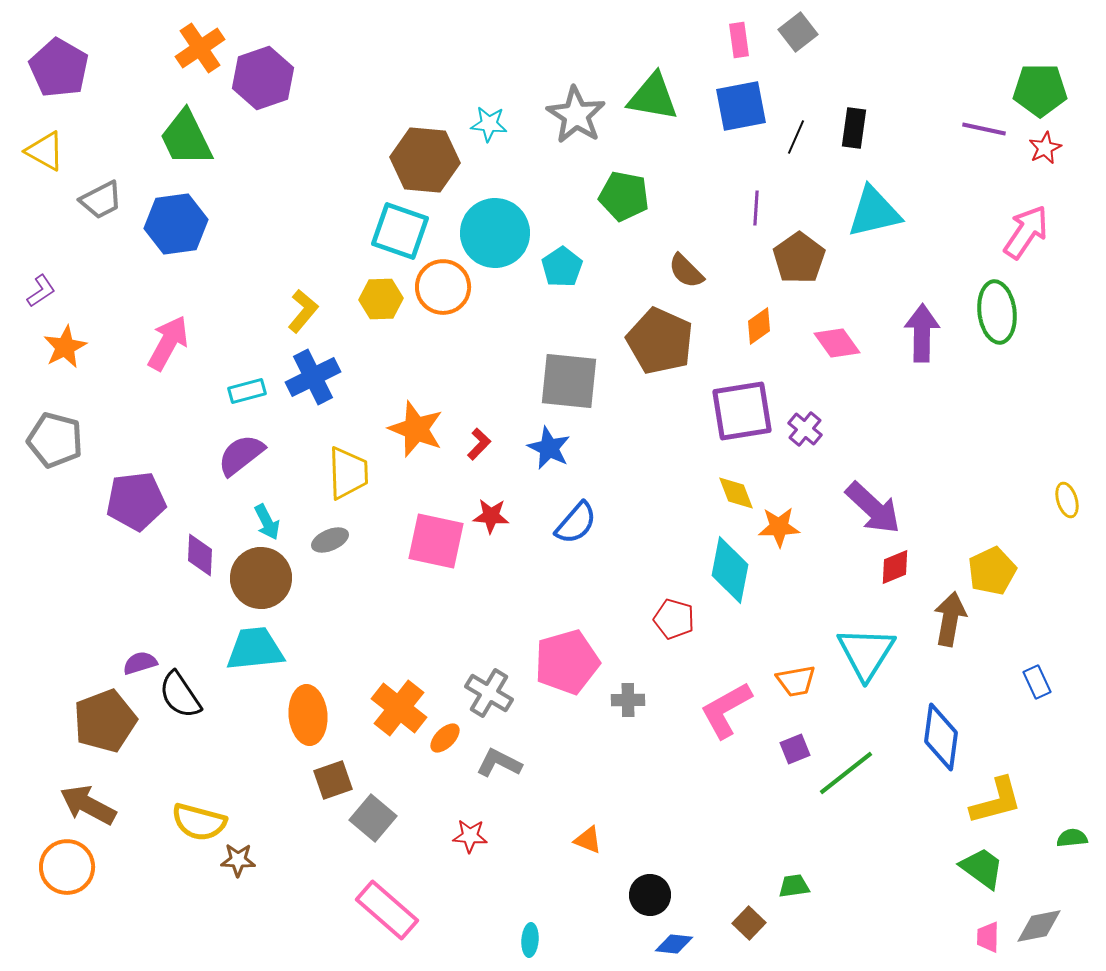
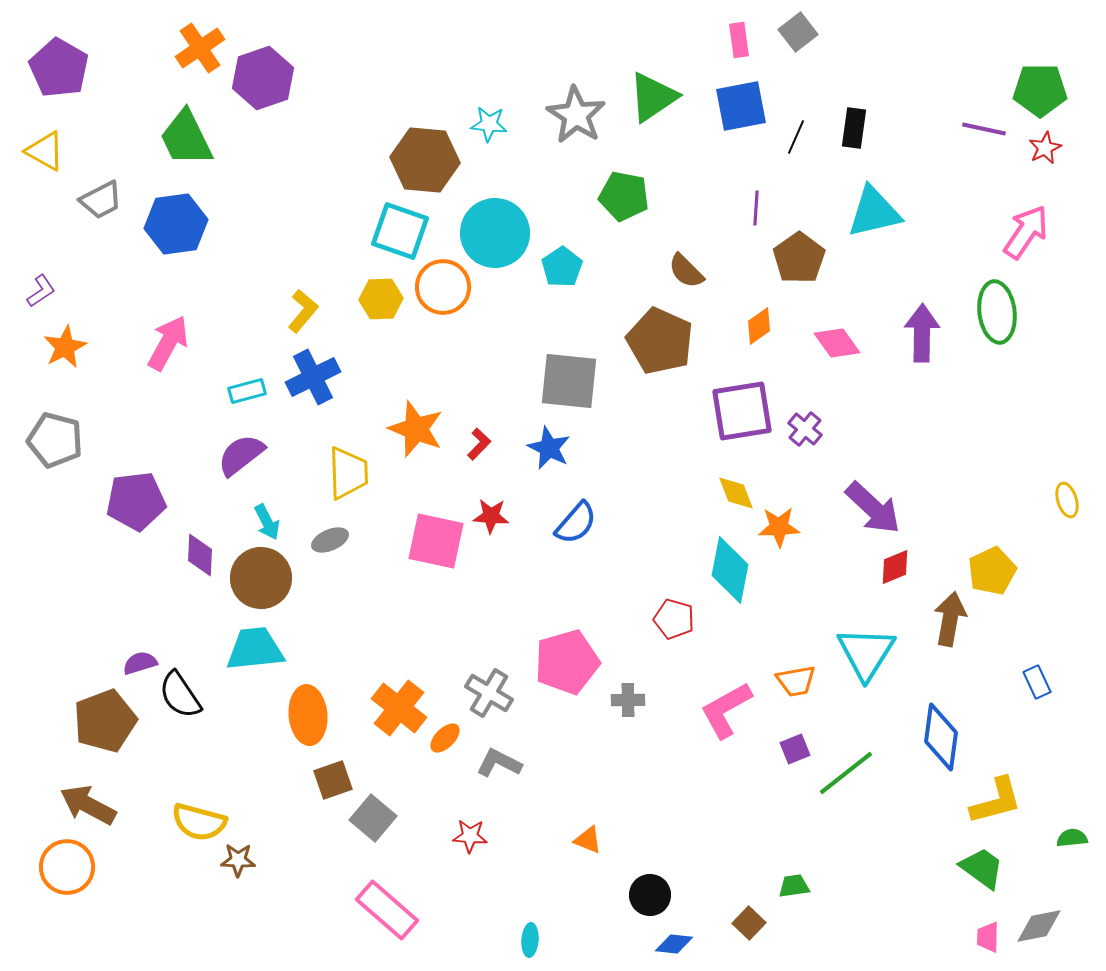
green triangle at (653, 97): rotated 44 degrees counterclockwise
